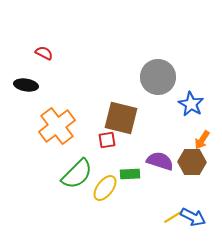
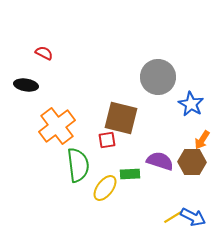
green semicircle: moved 1 px right, 9 px up; rotated 52 degrees counterclockwise
